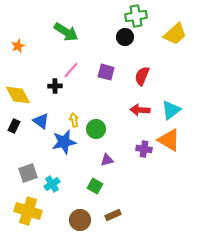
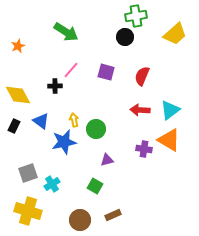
cyan triangle: moved 1 px left
